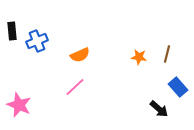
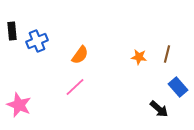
orange semicircle: rotated 30 degrees counterclockwise
